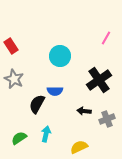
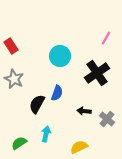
black cross: moved 2 px left, 7 px up
blue semicircle: moved 2 px right, 2 px down; rotated 70 degrees counterclockwise
gray cross: rotated 28 degrees counterclockwise
green semicircle: moved 5 px down
